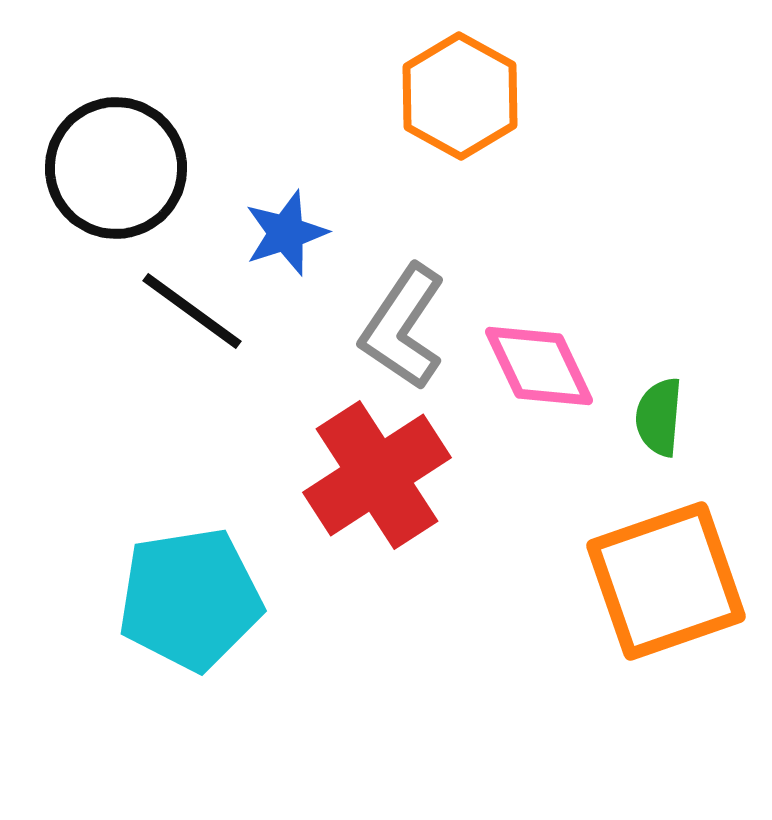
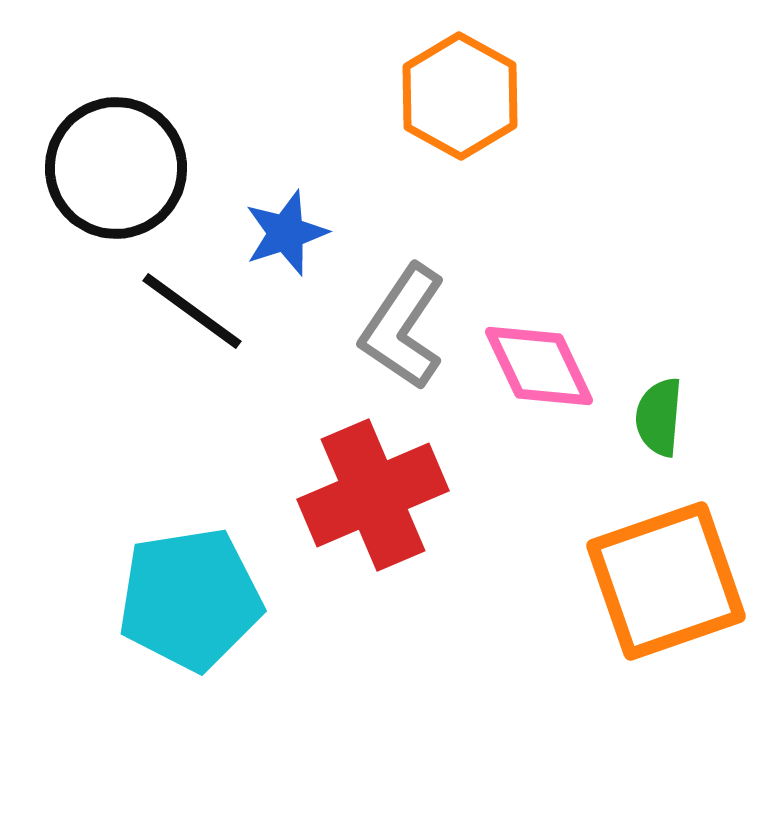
red cross: moved 4 px left, 20 px down; rotated 10 degrees clockwise
